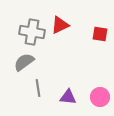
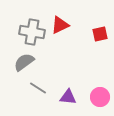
red square: rotated 21 degrees counterclockwise
gray line: rotated 48 degrees counterclockwise
